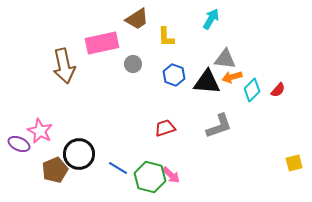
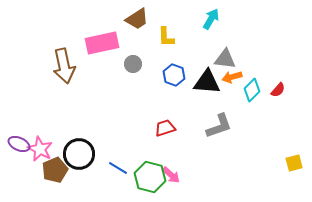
pink star: moved 18 px down
